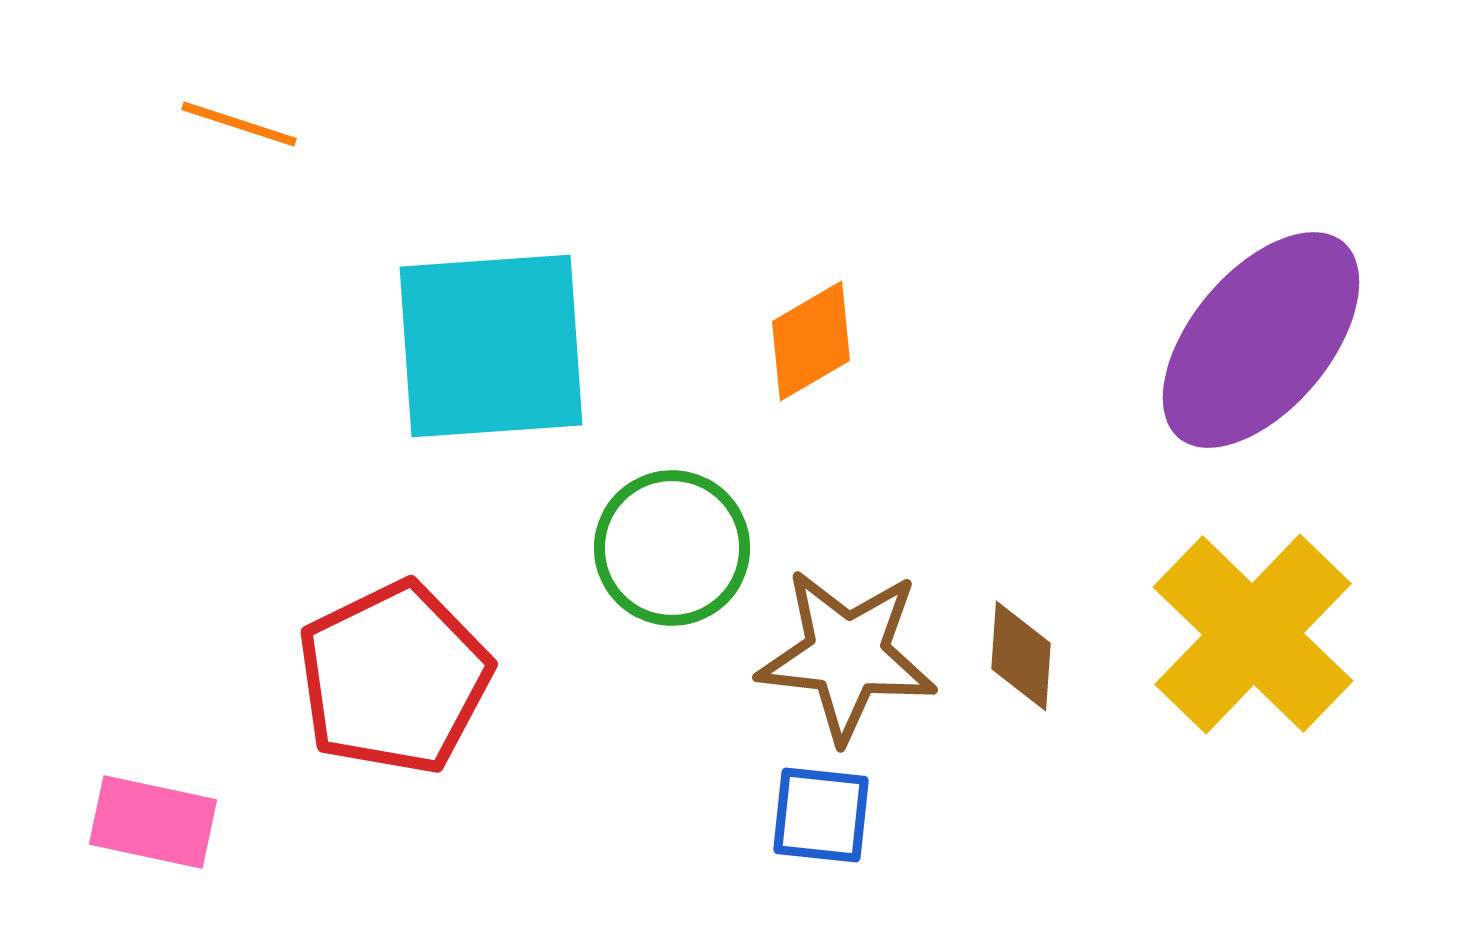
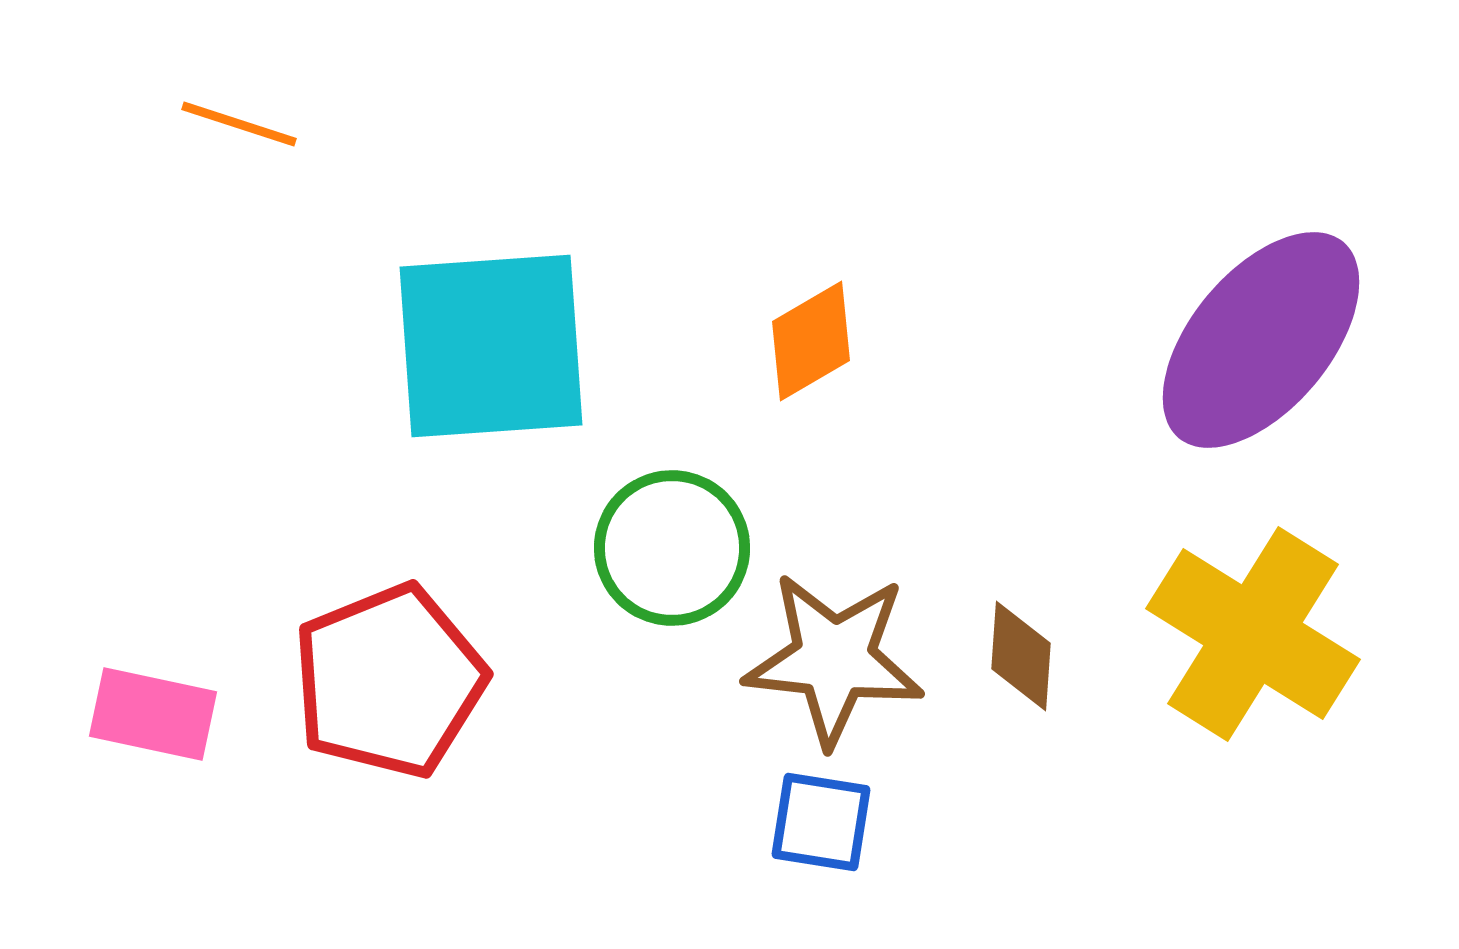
yellow cross: rotated 12 degrees counterclockwise
brown star: moved 13 px left, 4 px down
red pentagon: moved 5 px left, 3 px down; rotated 4 degrees clockwise
blue square: moved 7 px down; rotated 3 degrees clockwise
pink rectangle: moved 108 px up
